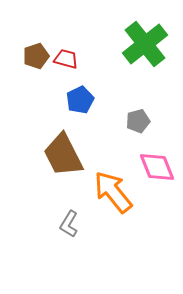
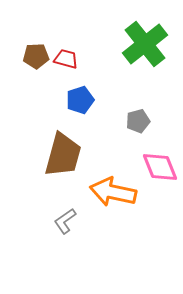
brown pentagon: rotated 15 degrees clockwise
blue pentagon: rotated 8 degrees clockwise
brown trapezoid: rotated 138 degrees counterclockwise
pink diamond: moved 3 px right
orange arrow: rotated 39 degrees counterclockwise
gray L-shape: moved 4 px left, 3 px up; rotated 24 degrees clockwise
